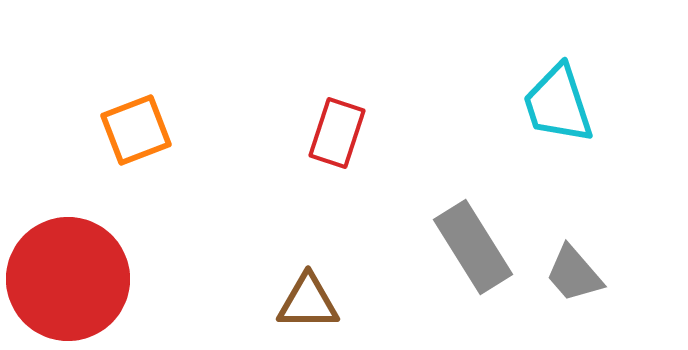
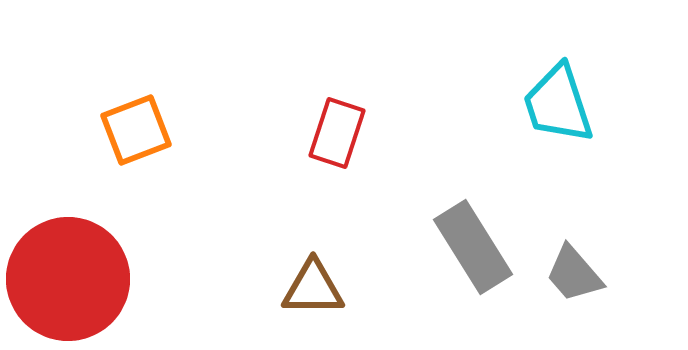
brown triangle: moved 5 px right, 14 px up
